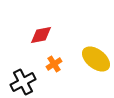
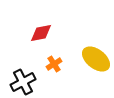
red diamond: moved 2 px up
